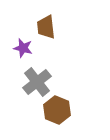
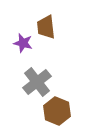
purple star: moved 5 px up
brown hexagon: moved 1 px down
